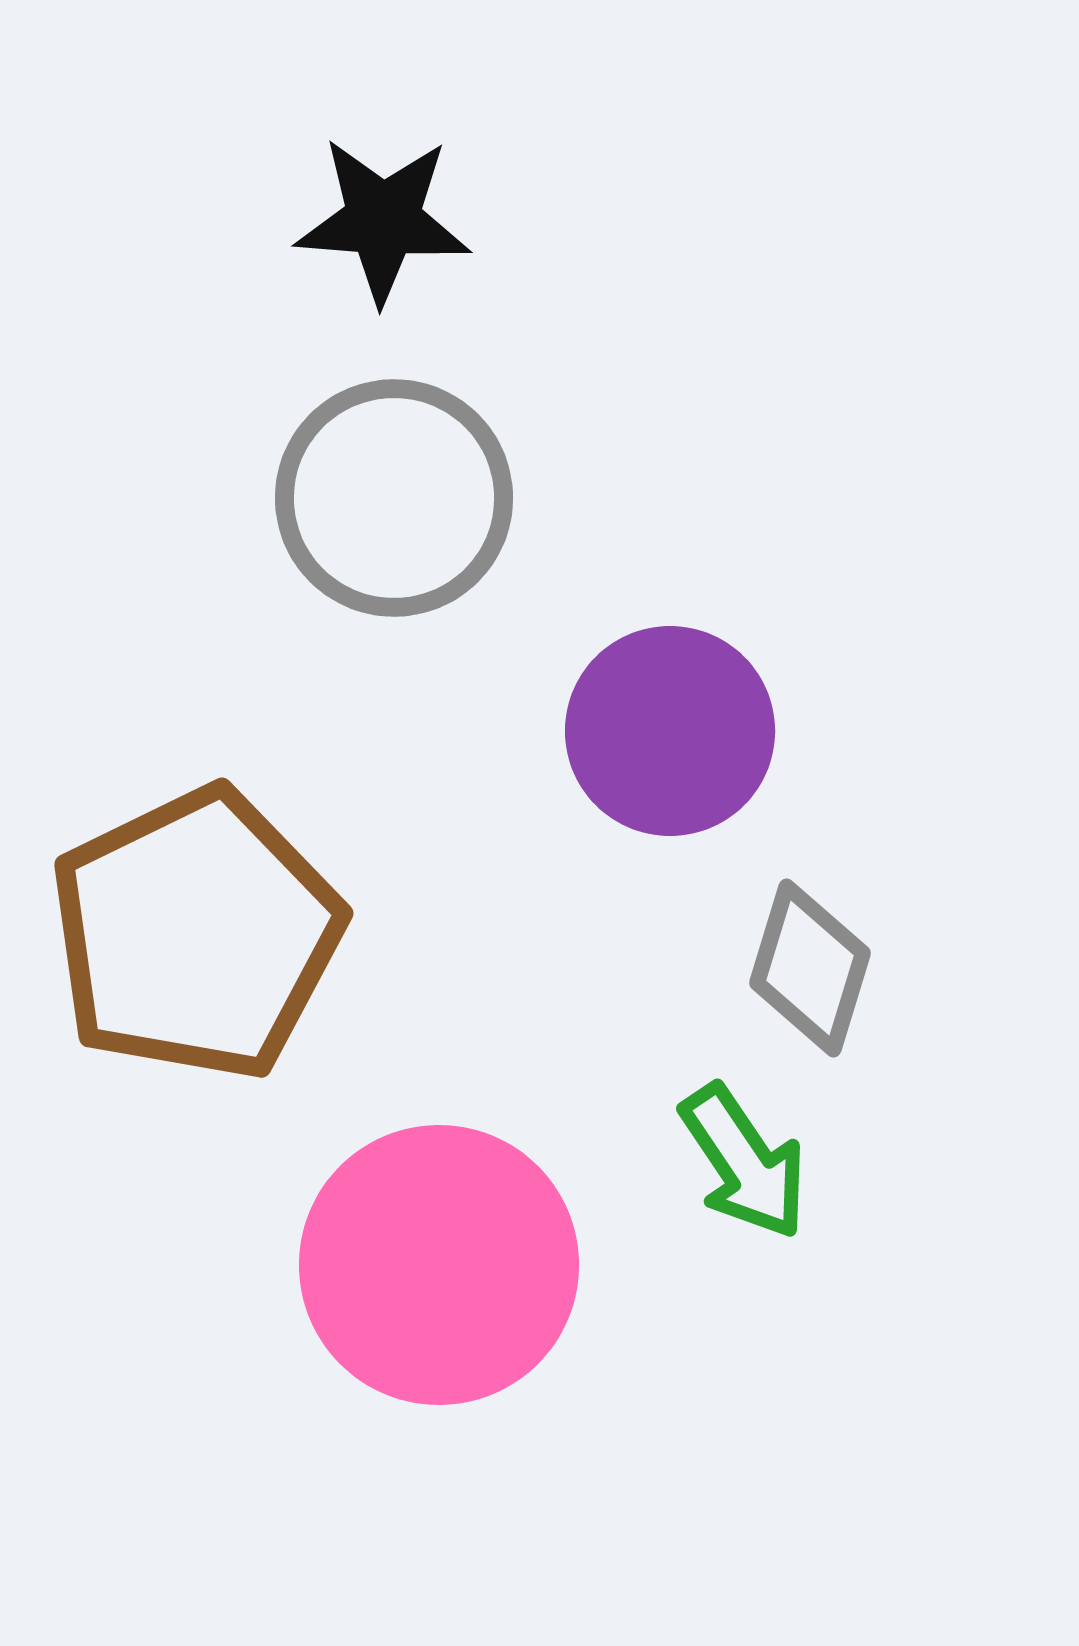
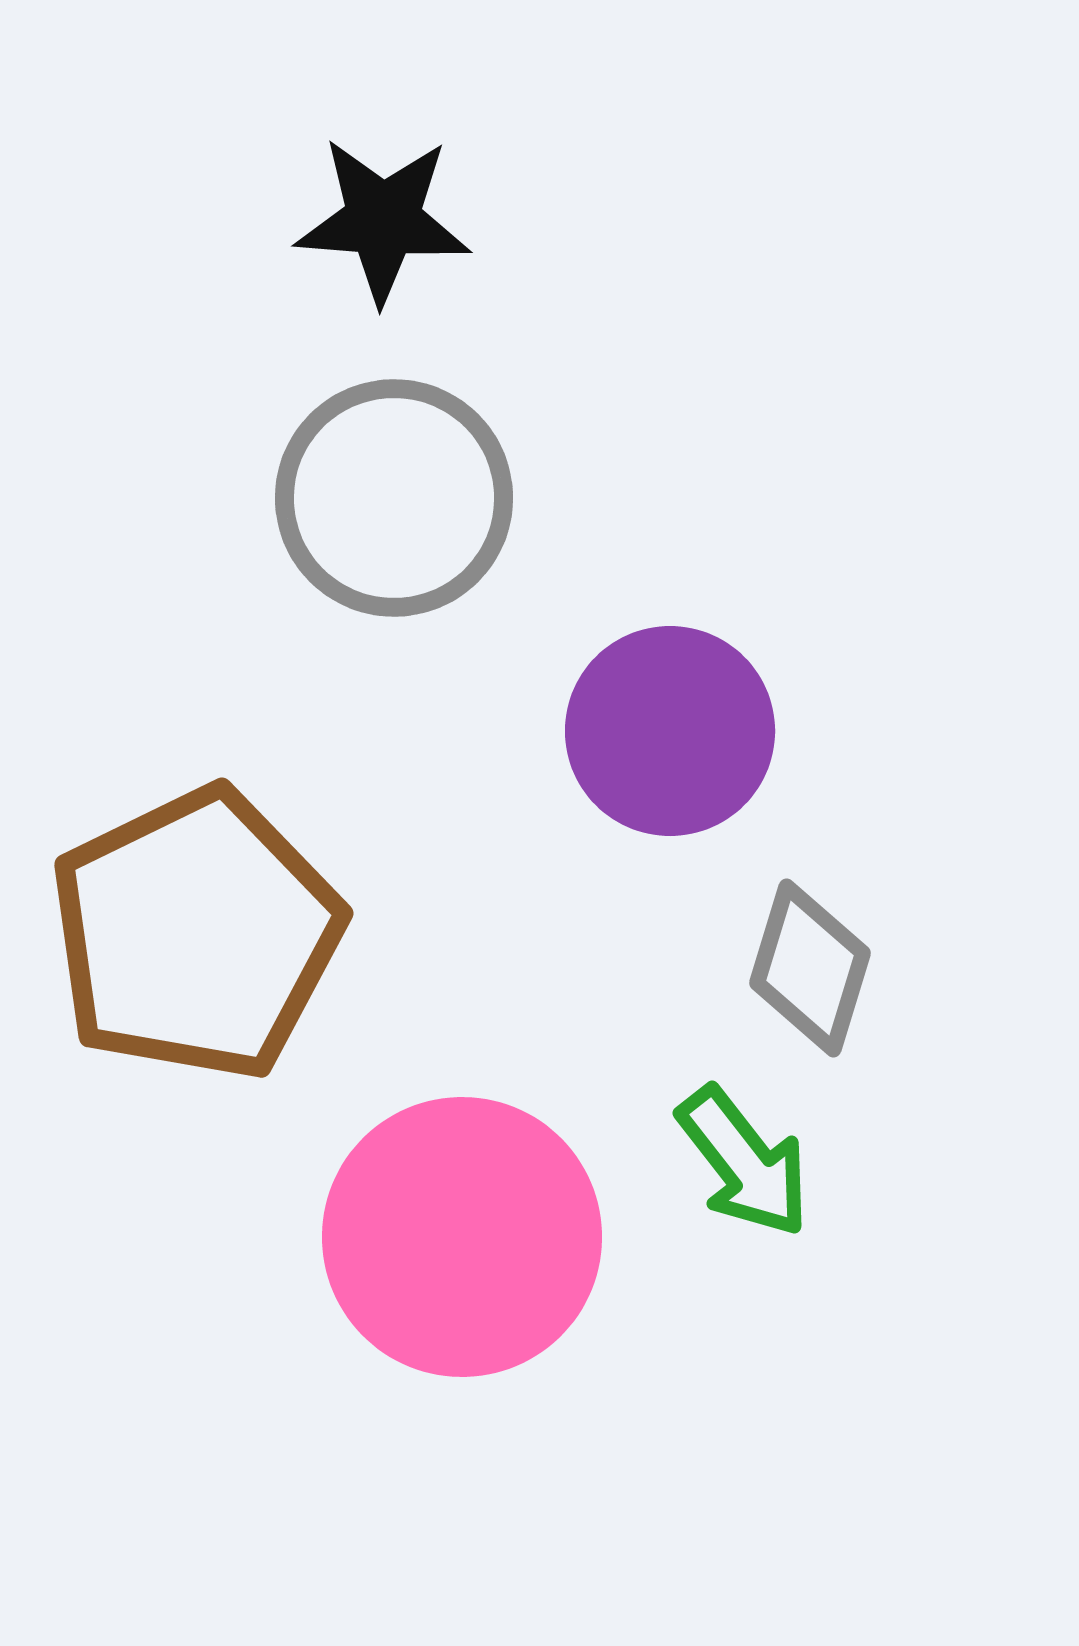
green arrow: rotated 4 degrees counterclockwise
pink circle: moved 23 px right, 28 px up
